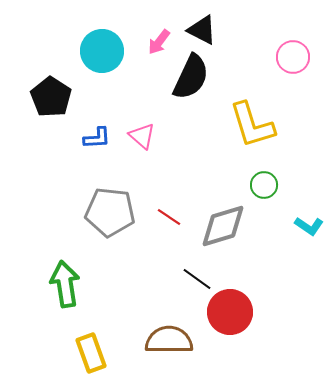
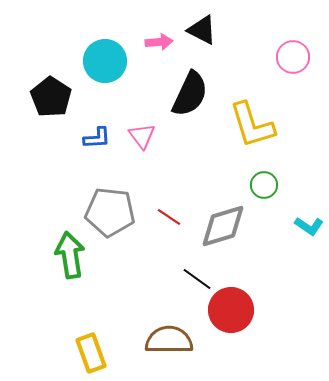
pink arrow: rotated 132 degrees counterclockwise
cyan circle: moved 3 px right, 10 px down
black semicircle: moved 1 px left, 17 px down
pink triangle: rotated 12 degrees clockwise
green arrow: moved 5 px right, 29 px up
red circle: moved 1 px right, 2 px up
